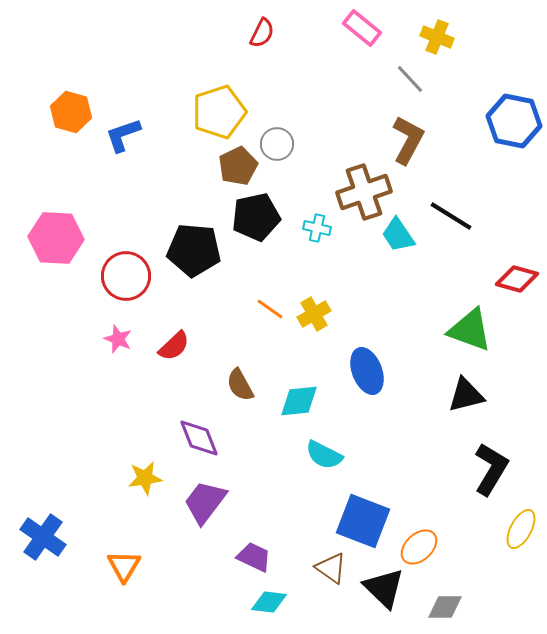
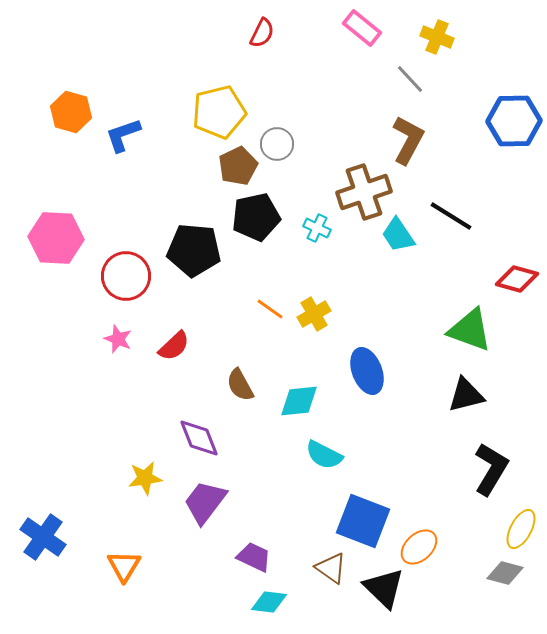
yellow pentagon at (219, 112): rotated 4 degrees clockwise
blue hexagon at (514, 121): rotated 12 degrees counterclockwise
cyan cross at (317, 228): rotated 12 degrees clockwise
gray diamond at (445, 607): moved 60 px right, 34 px up; rotated 15 degrees clockwise
